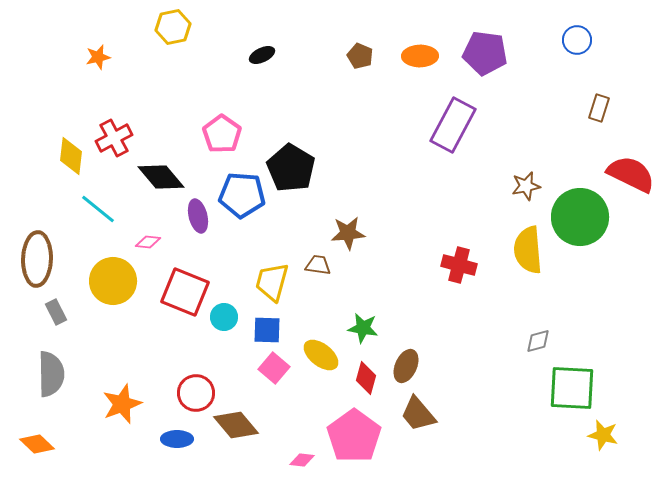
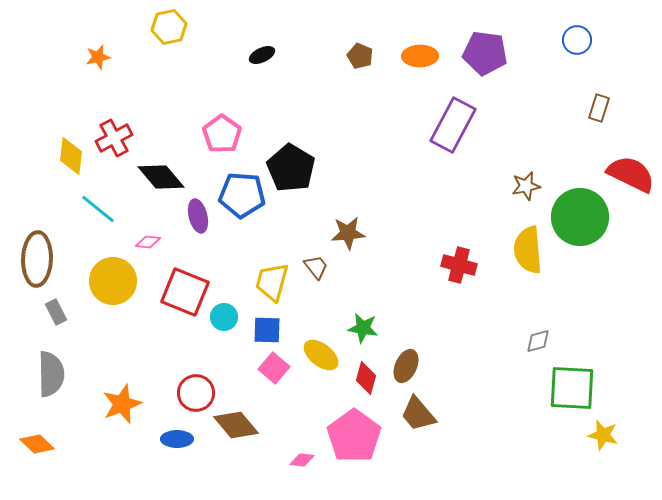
yellow hexagon at (173, 27): moved 4 px left
brown trapezoid at (318, 265): moved 2 px left, 2 px down; rotated 44 degrees clockwise
